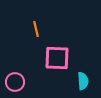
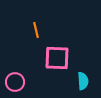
orange line: moved 1 px down
